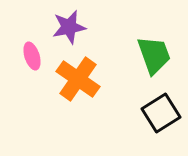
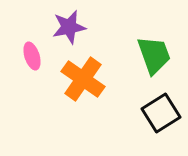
orange cross: moved 5 px right
